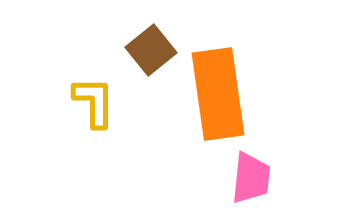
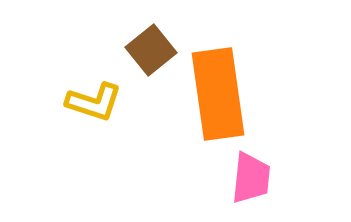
yellow L-shape: rotated 108 degrees clockwise
